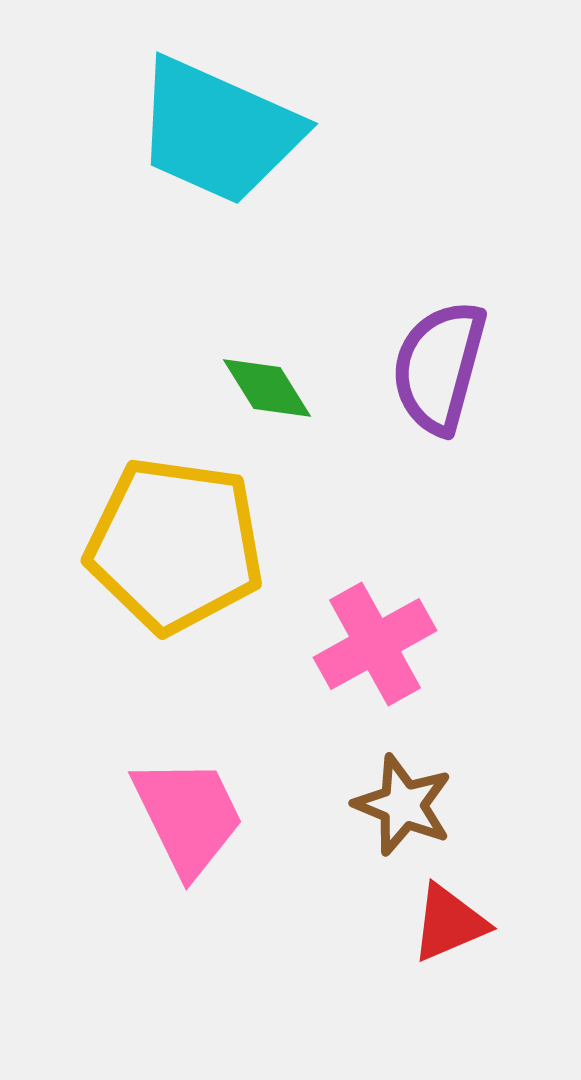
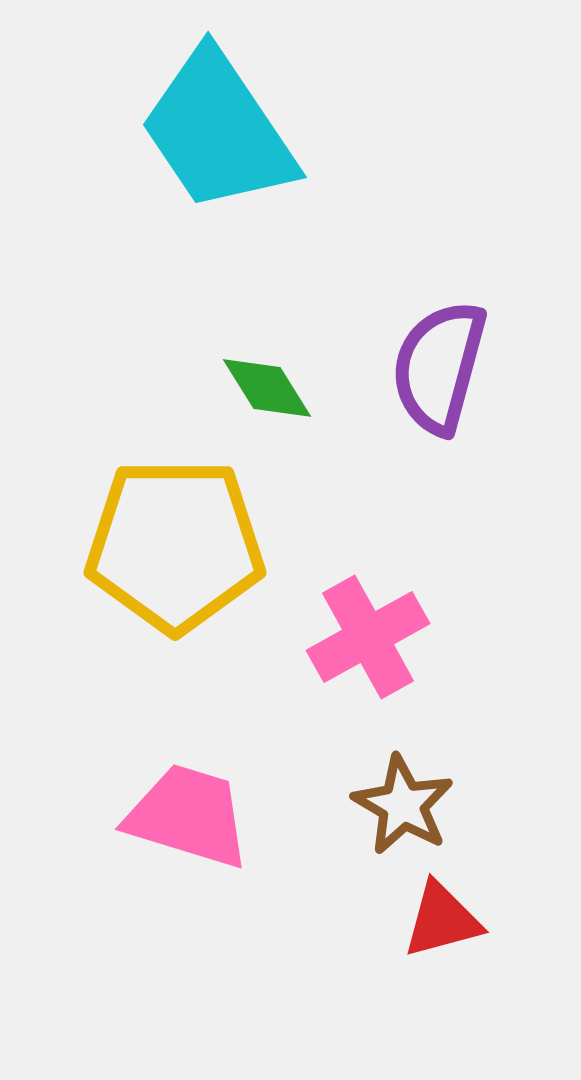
cyan trapezoid: rotated 32 degrees clockwise
yellow pentagon: rotated 8 degrees counterclockwise
pink cross: moved 7 px left, 7 px up
brown star: rotated 8 degrees clockwise
pink trapezoid: rotated 47 degrees counterclockwise
red triangle: moved 7 px left, 3 px up; rotated 8 degrees clockwise
